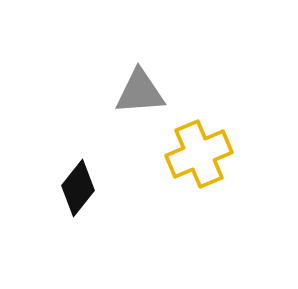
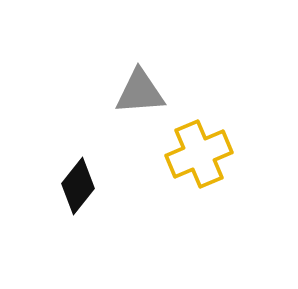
black diamond: moved 2 px up
